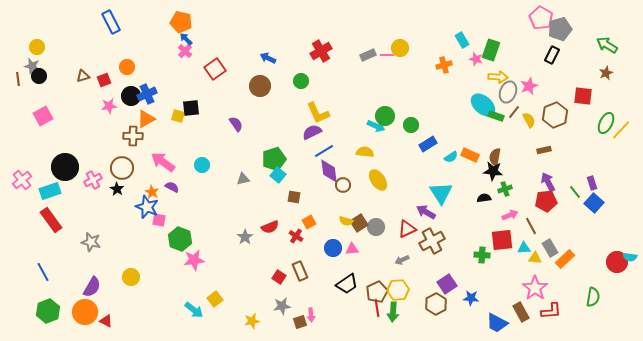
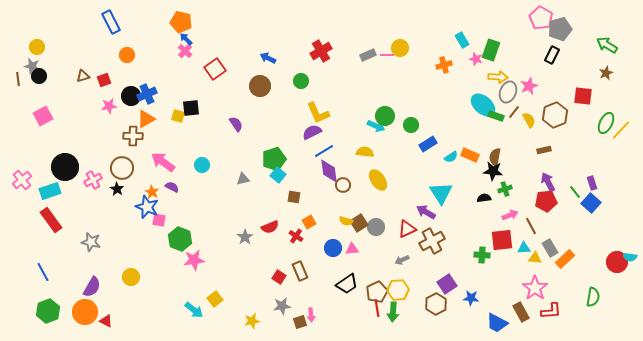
orange circle at (127, 67): moved 12 px up
blue square at (594, 203): moved 3 px left
